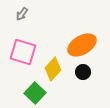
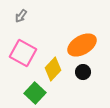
gray arrow: moved 1 px left, 2 px down
pink square: moved 1 px down; rotated 12 degrees clockwise
